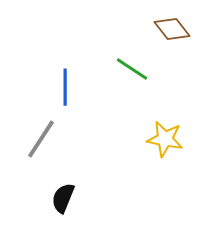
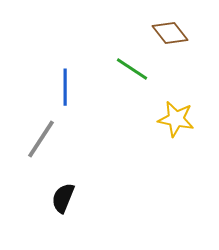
brown diamond: moved 2 px left, 4 px down
yellow star: moved 11 px right, 20 px up
